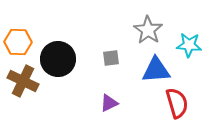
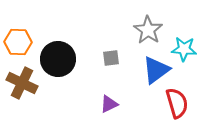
cyan star: moved 5 px left, 4 px down
blue triangle: rotated 32 degrees counterclockwise
brown cross: moved 1 px left, 2 px down
purple triangle: moved 1 px down
